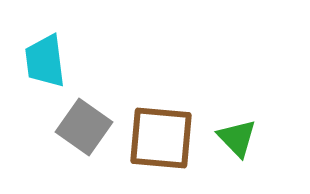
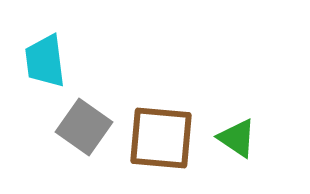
green triangle: rotated 12 degrees counterclockwise
